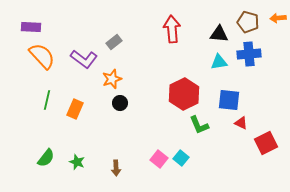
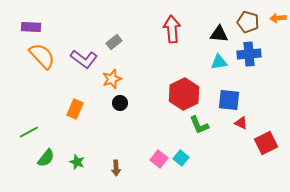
green line: moved 18 px left, 32 px down; rotated 48 degrees clockwise
